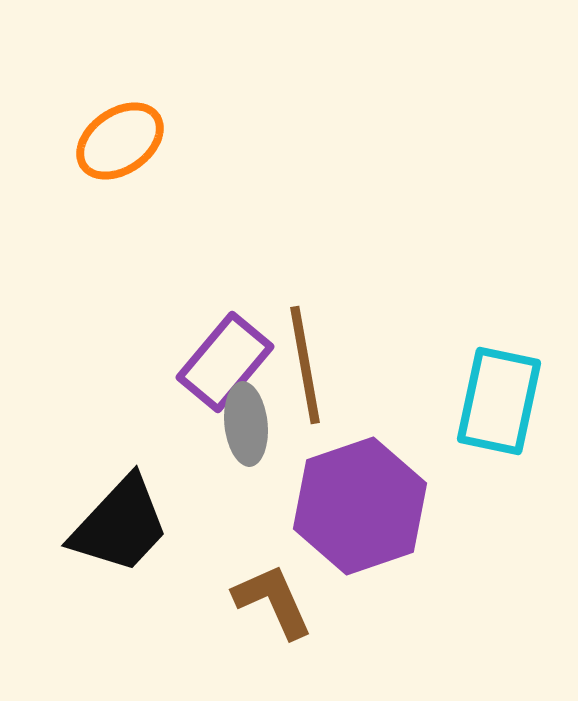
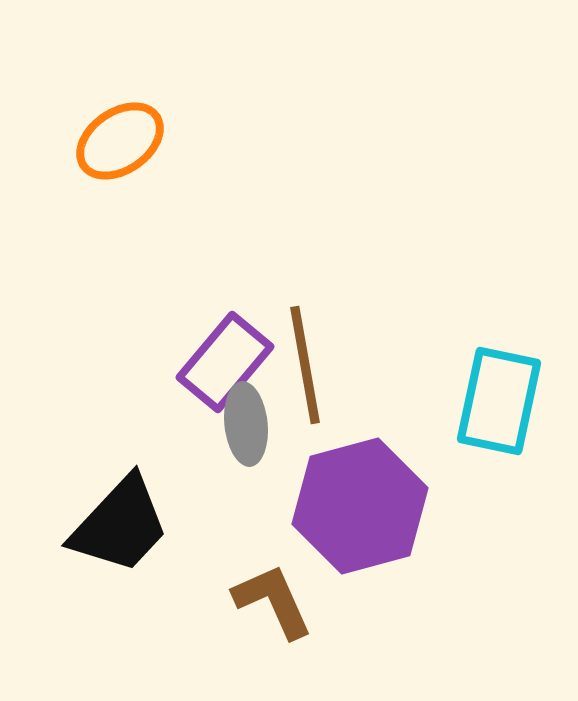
purple hexagon: rotated 4 degrees clockwise
